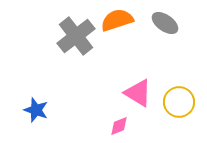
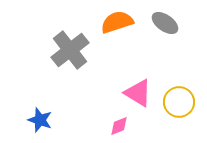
orange semicircle: moved 2 px down
gray cross: moved 6 px left, 14 px down
blue star: moved 4 px right, 10 px down
